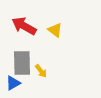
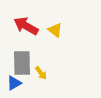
red arrow: moved 2 px right
yellow arrow: moved 2 px down
blue triangle: moved 1 px right
